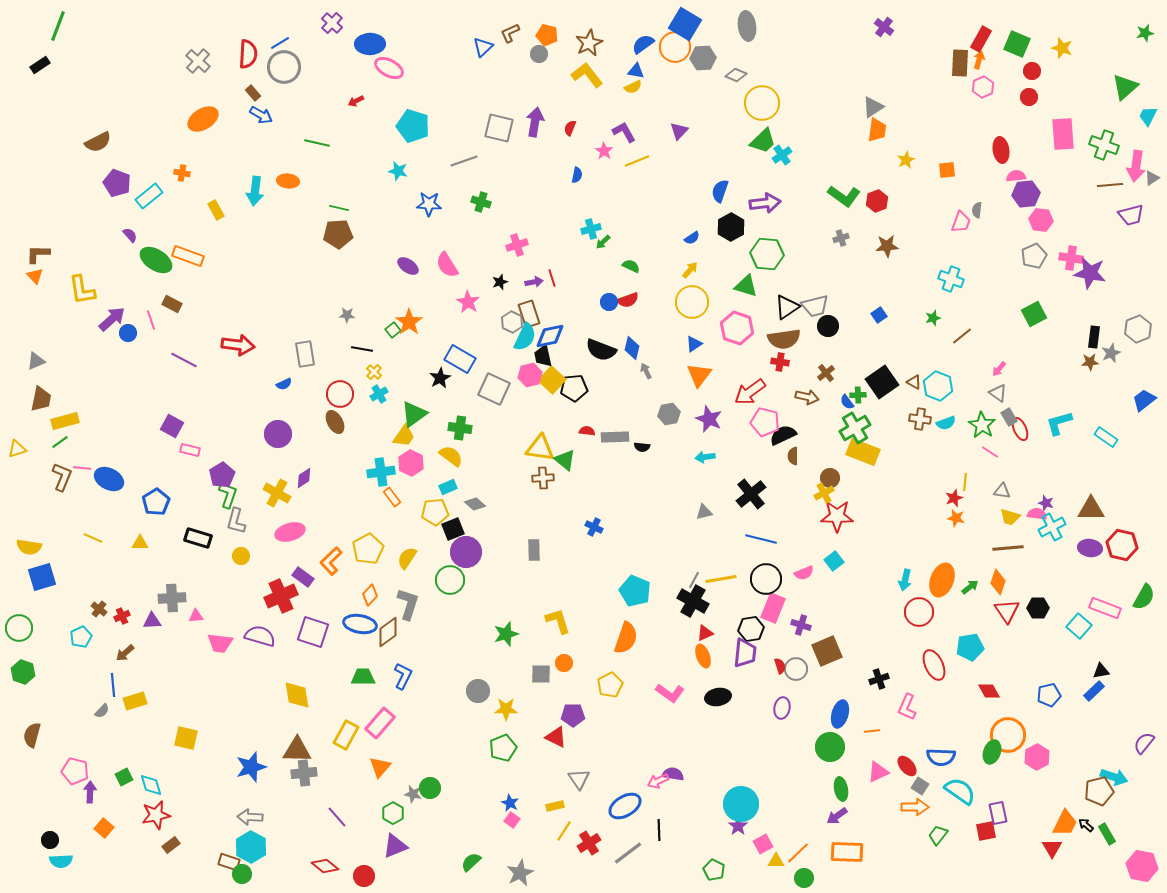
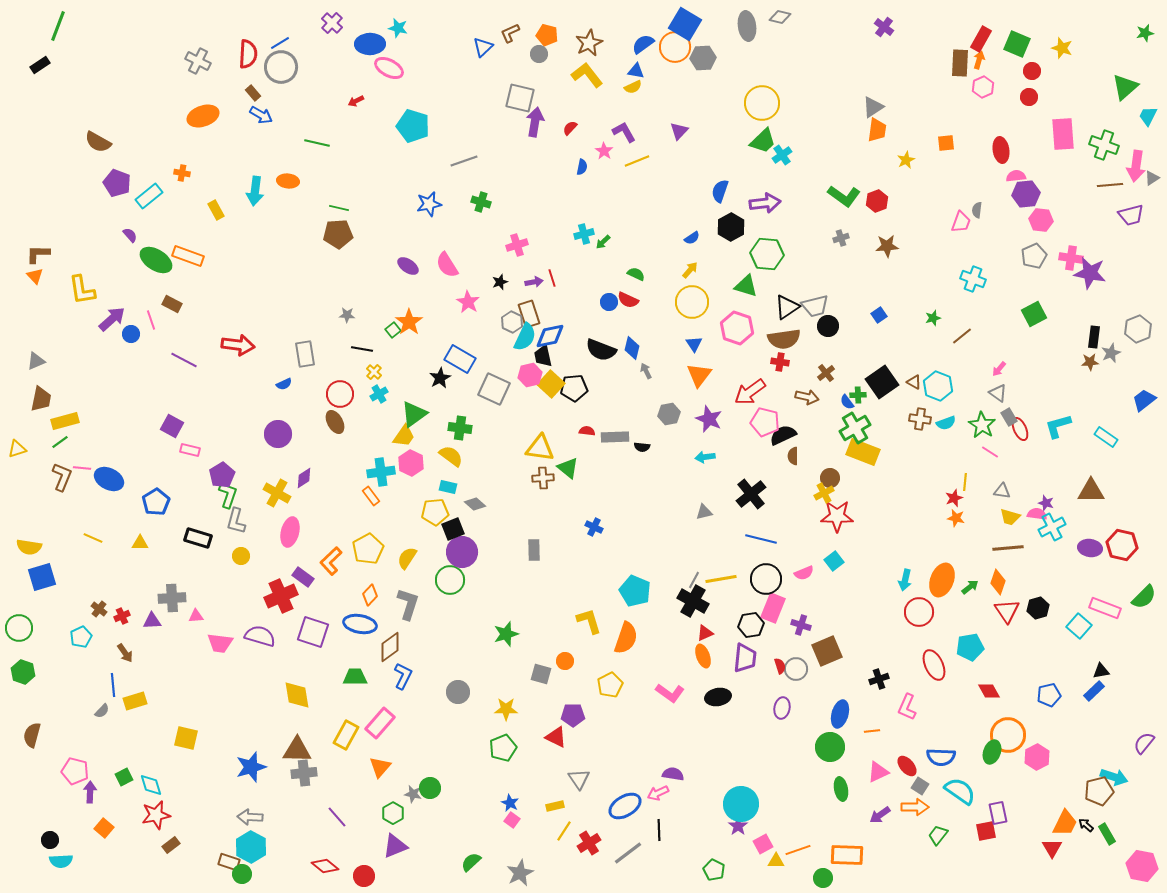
gray cross at (198, 61): rotated 15 degrees counterclockwise
gray circle at (284, 67): moved 3 px left
gray diamond at (736, 75): moved 44 px right, 58 px up; rotated 10 degrees counterclockwise
orange ellipse at (203, 119): moved 3 px up; rotated 12 degrees clockwise
gray square at (499, 128): moved 21 px right, 30 px up
red semicircle at (570, 128): rotated 21 degrees clockwise
brown semicircle at (98, 142): rotated 56 degrees clockwise
orange square at (947, 170): moved 1 px left, 27 px up
cyan star at (398, 171): moved 143 px up
blue semicircle at (577, 175): moved 5 px right, 8 px up
blue star at (429, 204): rotated 15 degrees counterclockwise
cyan cross at (591, 229): moved 7 px left, 5 px down
green semicircle at (631, 266): moved 5 px right, 8 px down
cyan cross at (951, 279): moved 22 px right
red semicircle at (628, 300): rotated 45 degrees clockwise
blue circle at (128, 333): moved 3 px right, 1 px down
blue triangle at (694, 344): rotated 30 degrees counterclockwise
yellow square at (552, 380): moved 1 px left, 4 px down
cyan L-shape at (1059, 423): moved 1 px left, 3 px down
green triangle at (565, 460): moved 3 px right, 8 px down
cyan rectangle at (448, 487): rotated 36 degrees clockwise
orange rectangle at (392, 497): moved 21 px left, 1 px up
brown triangle at (1091, 509): moved 18 px up
pink ellipse at (290, 532): rotated 60 degrees counterclockwise
purple circle at (466, 552): moved 4 px left
green semicircle at (1144, 597): rotated 16 degrees clockwise
black hexagon at (1038, 608): rotated 15 degrees counterclockwise
yellow L-shape at (558, 621): moved 31 px right
black hexagon at (751, 629): moved 4 px up
brown diamond at (388, 632): moved 2 px right, 15 px down
brown arrow at (125, 653): rotated 84 degrees counterclockwise
purple trapezoid at (745, 653): moved 5 px down
orange circle at (564, 663): moved 1 px right, 2 px up
gray square at (541, 674): rotated 15 degrees clockwise
green trapezoid at (363, 677): moved 8 px left
gray circle at (478, 691): moved 20 px left, 1 px down
pink arrow at (658, 781): moved 12 px down
purple arrow at (837, 816): moved 43 px right, 1 px up
orange rectangle at (847, 852): moved 3 px down
orange line at (798, 853): moved 3 px up; rotated 25 degrees clockwise
green circle at (804, 878): moved 19 px right
